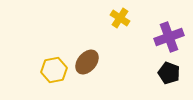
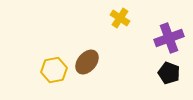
purple cross: moved 1 px down
